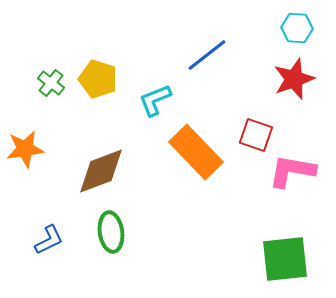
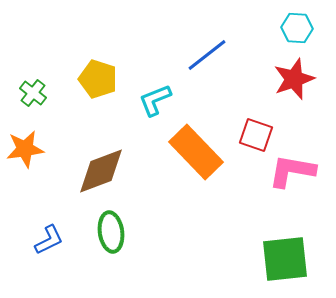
green cross: moved 18 px left, 10 px down
